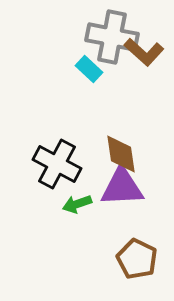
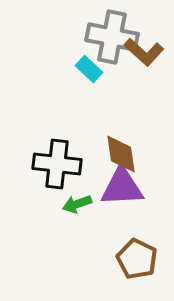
black cross: rotated 21 degrees counterclockwise
